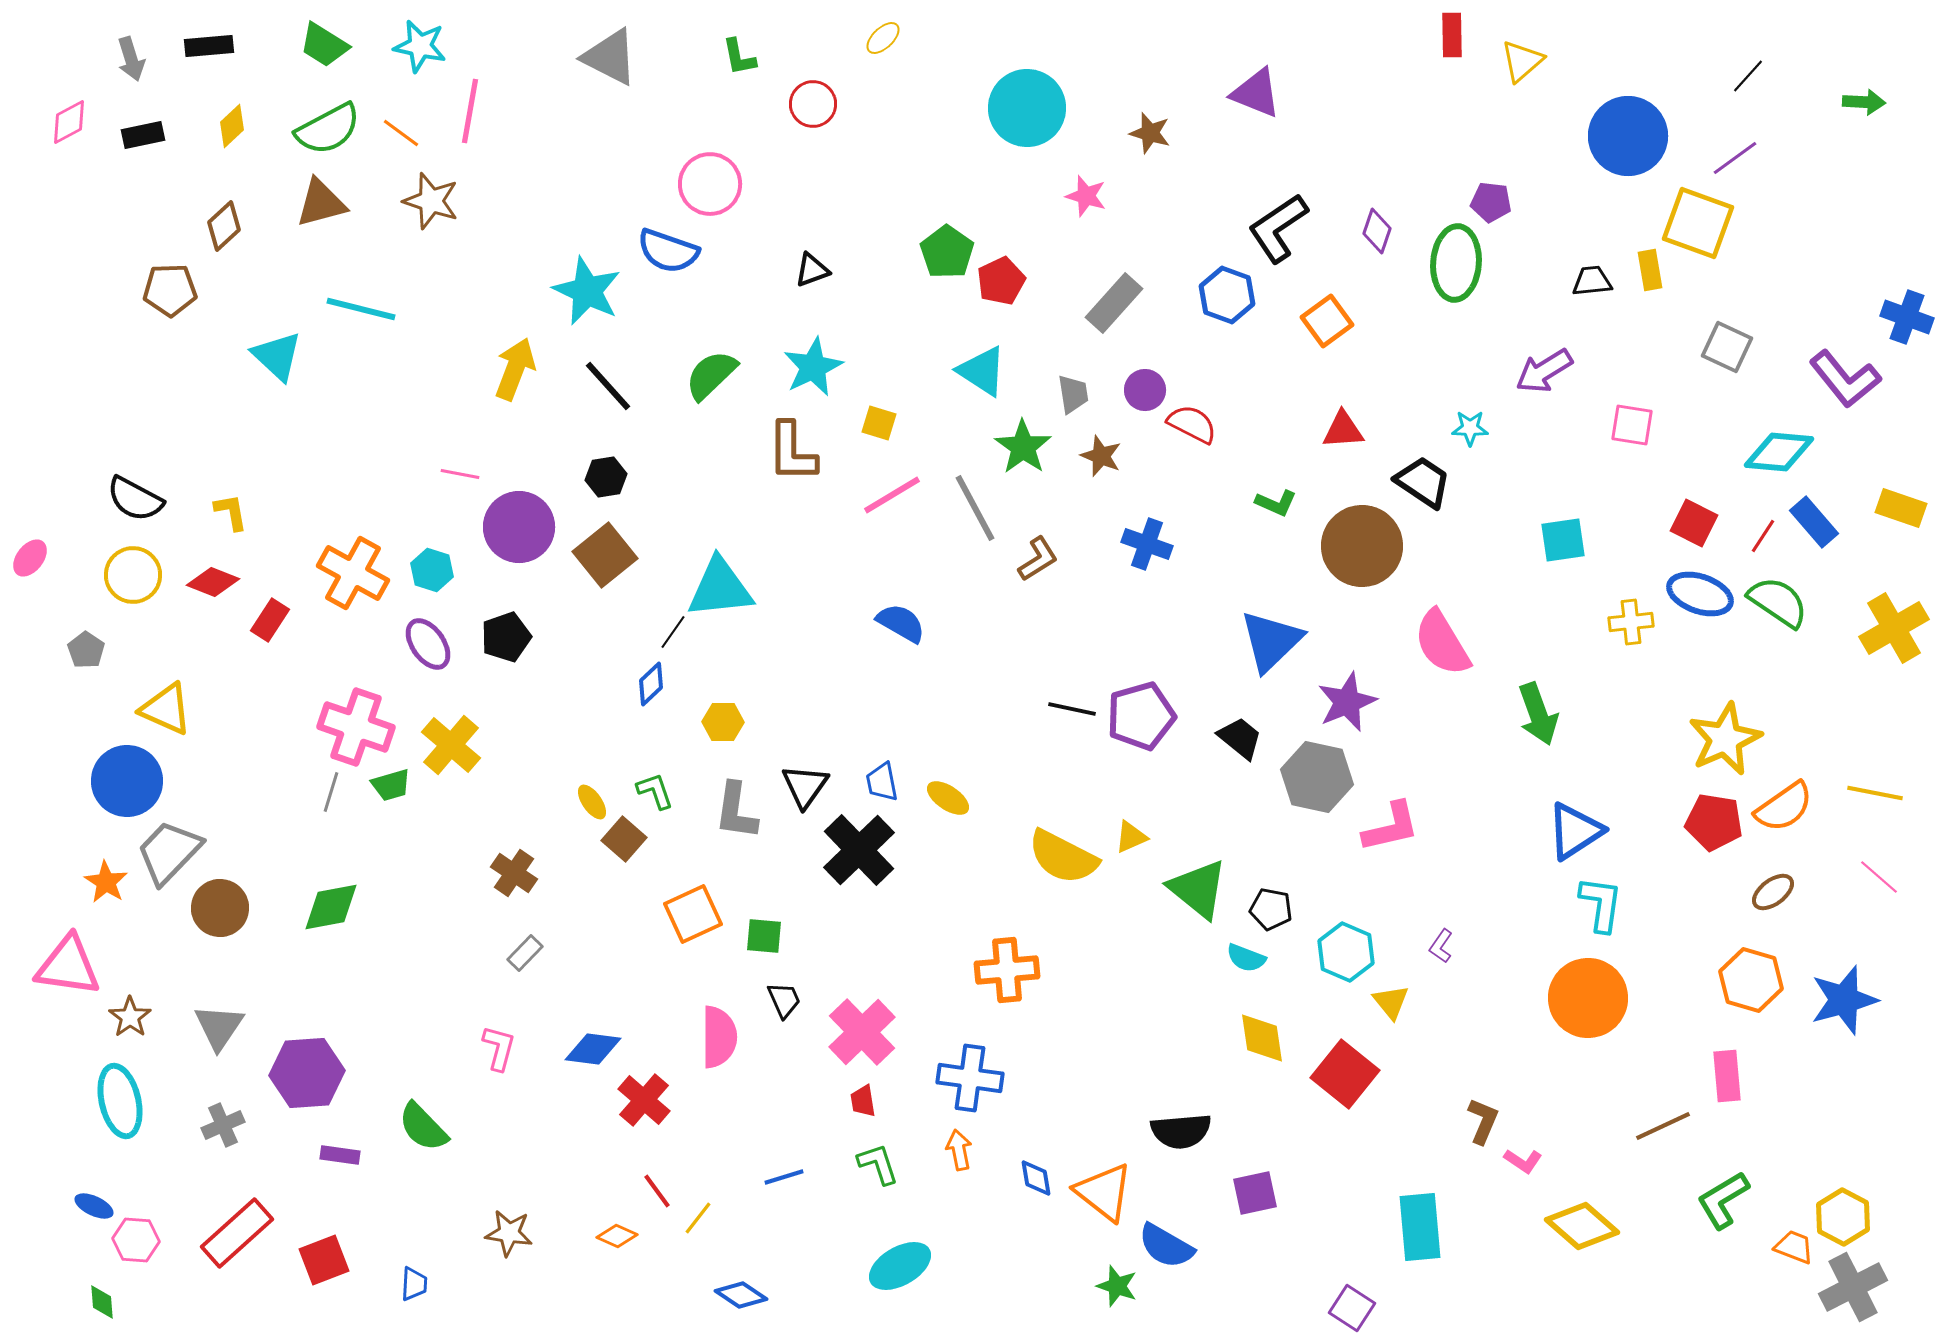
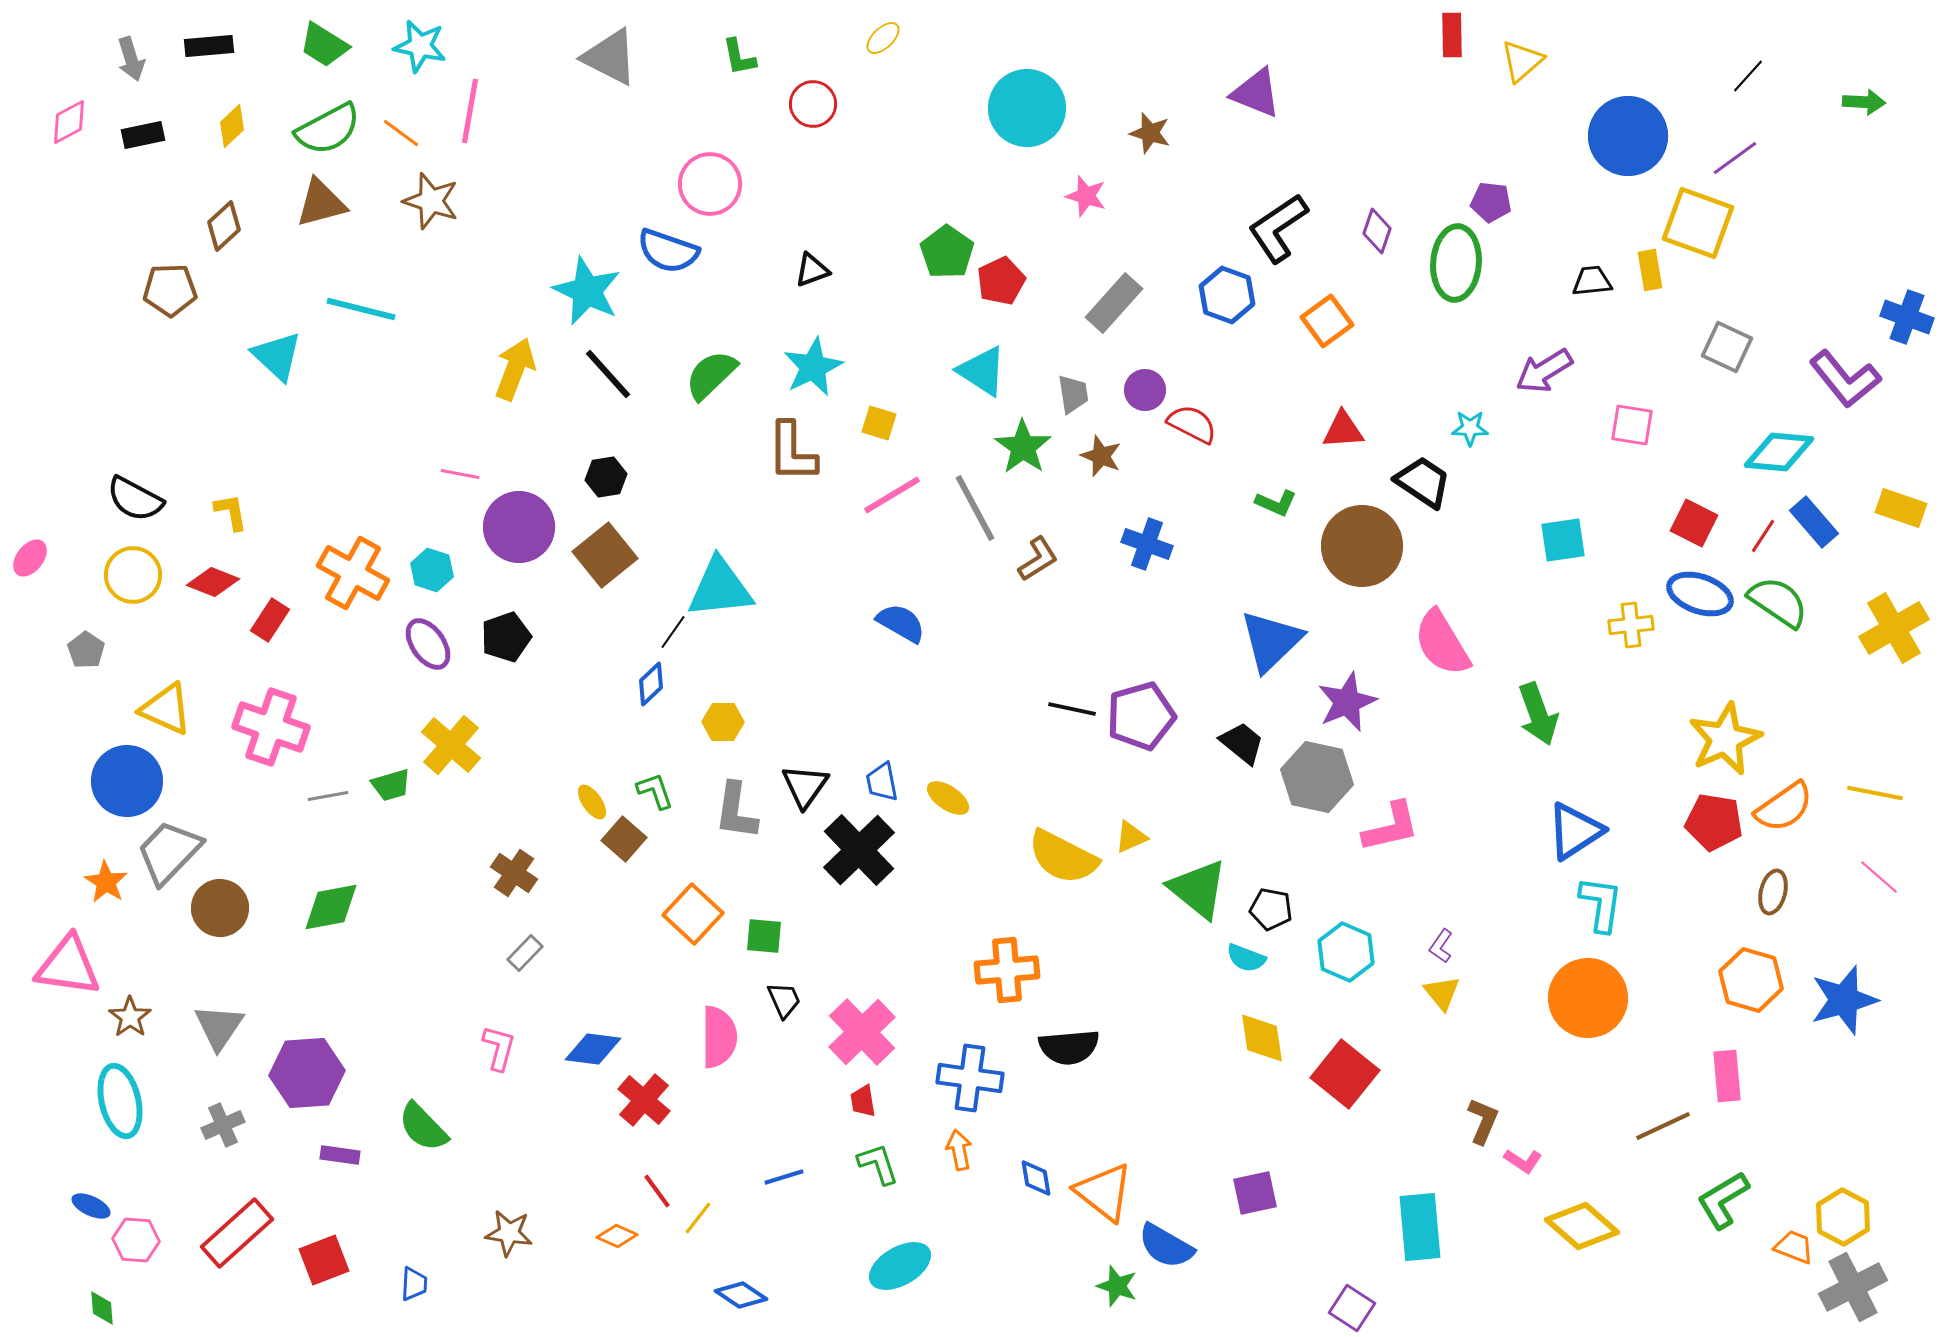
black line at (608, 386): moved 12 px up
yellow cross at (1631, 622): moved 3 px down
pink cross at (356, 727): moved 85 px left
black trapezoid at (1240, 738): moved 2 px right, 5 px down
gray line at (331, 792): moved 3 px left, 4 px down; rotated 63 degrees clockwise
brown ellipse at (1773, 892): rotated 39 degrees counterclockwise
orange square at (693, 914): rotated 22 degrees counterclockwise
yellow triangle at (1391, 1002): moved 51 px right, 9 px up
black semicircle at (1181, 1131): moved 112 px left, 84 px up
blue ellipse at (94, 1206): moved 3 px left
green diamond at (102, 1302): moved 6 px down
